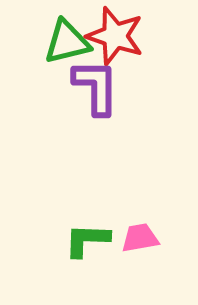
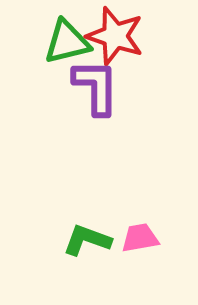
green L-shape: rotated 18 degrees clockwise
